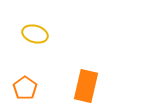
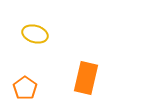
orange rectangle: moved 8 px up
